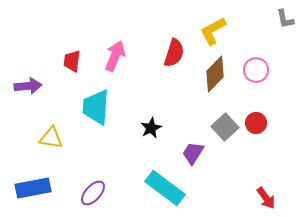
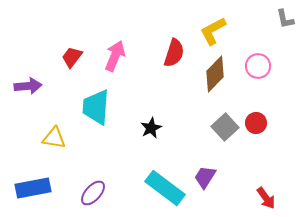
red trapezoid: moved 4 px up; rotated 30 degrees clockwise
pink circle: moved 2 px right, 4 px up
yellow triangle: moved 3 px right
purple trapezoid: moved 12 px right, 24 px down
